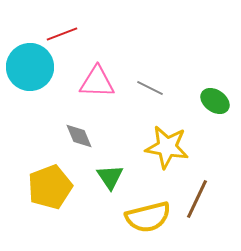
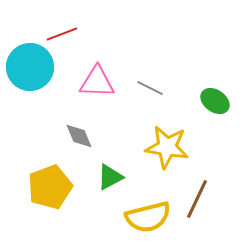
green triangle: rotated 36 degrees clockwise
